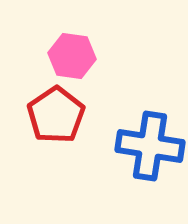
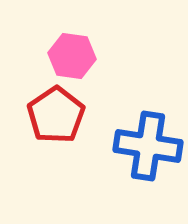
blue cross: moved 2 px left
